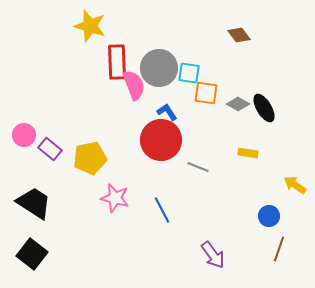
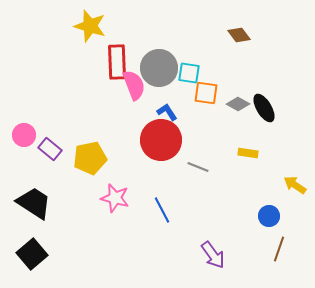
black square: rotated 12 degrees clockwise
